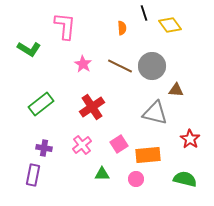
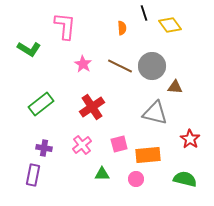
brown triangle: moved 1 px left, 3 px up
pink square: rotated 18 degrees clockwise
